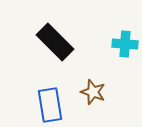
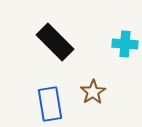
brown star: rotated 20 degrees clockwise
blue rectangle: moved 1 px up
